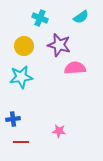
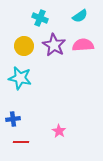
cyan semicircle: moved 1 px left, 1 px up
purple star: moved 5 px left; rotated 15 degrees clockwise
pink semicircle: moved 8 px right, 23 px up
cyan star: moved 1 px left, 1 px down; rotated 20 degrees clockwise
pink star: rotated 24 degrees clockwise
